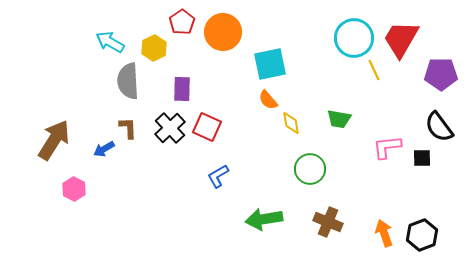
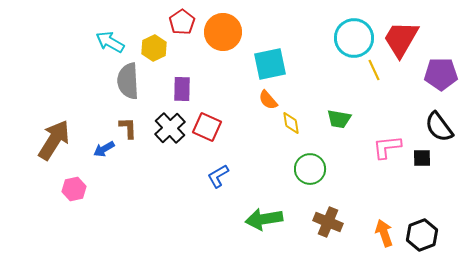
pink hexagon: rotated 20 degrees clockwise
